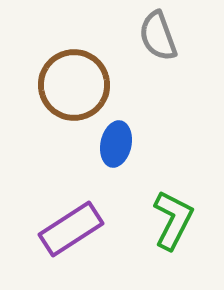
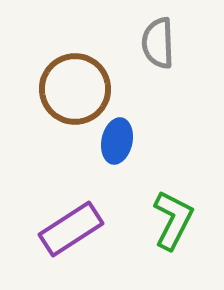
gray semicircle: moved 7 px down; rotated 18 degrees clockwise
brown circle: moved 1 px right, 4 px down
blue ellipse: moved 1 px right, 3 px up
